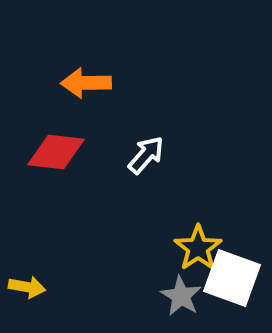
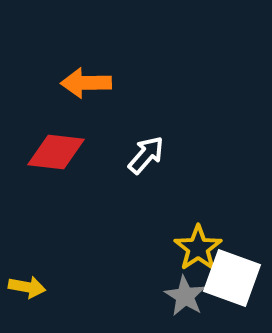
gray star: moved 4 px right
